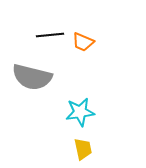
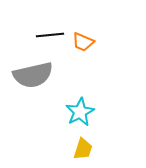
gray semicircle: moved 1 px right, 2 px up; rotated 27 degrees counterclockwise
cyan star: rotated 20 degrees counterclockwise
yellow trapezoid: rotated 30 degrees clockwise
